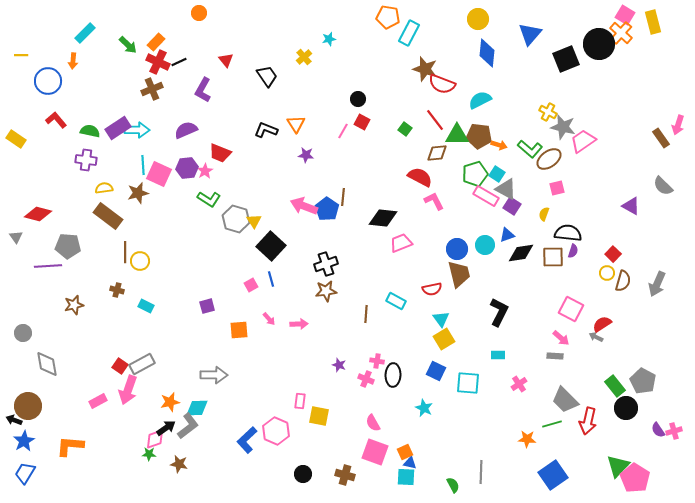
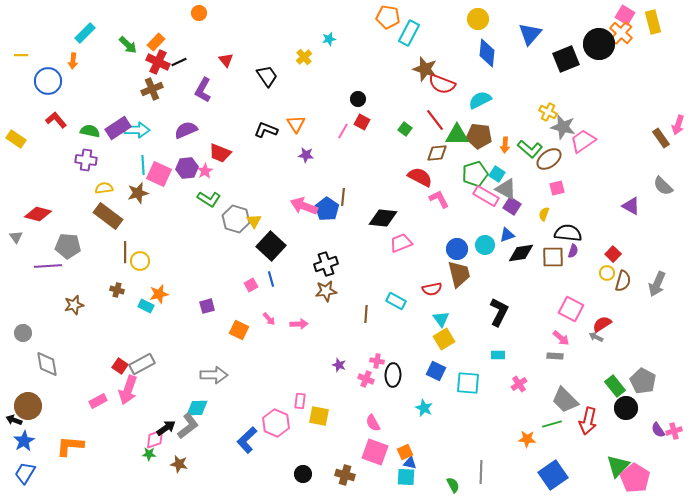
orange arrow at (499, 145): moved 6 px right; rotated 77 degrees clockwise
pink L-shape at (434, 201): moved 5 px right, 2 px up
orange square at (239, 330): rotated 30 degrees clockwise
orange star at (170, 402): moved 11 px left, 108 px up
pink hexagon at (276, 431): moved 8 px up
